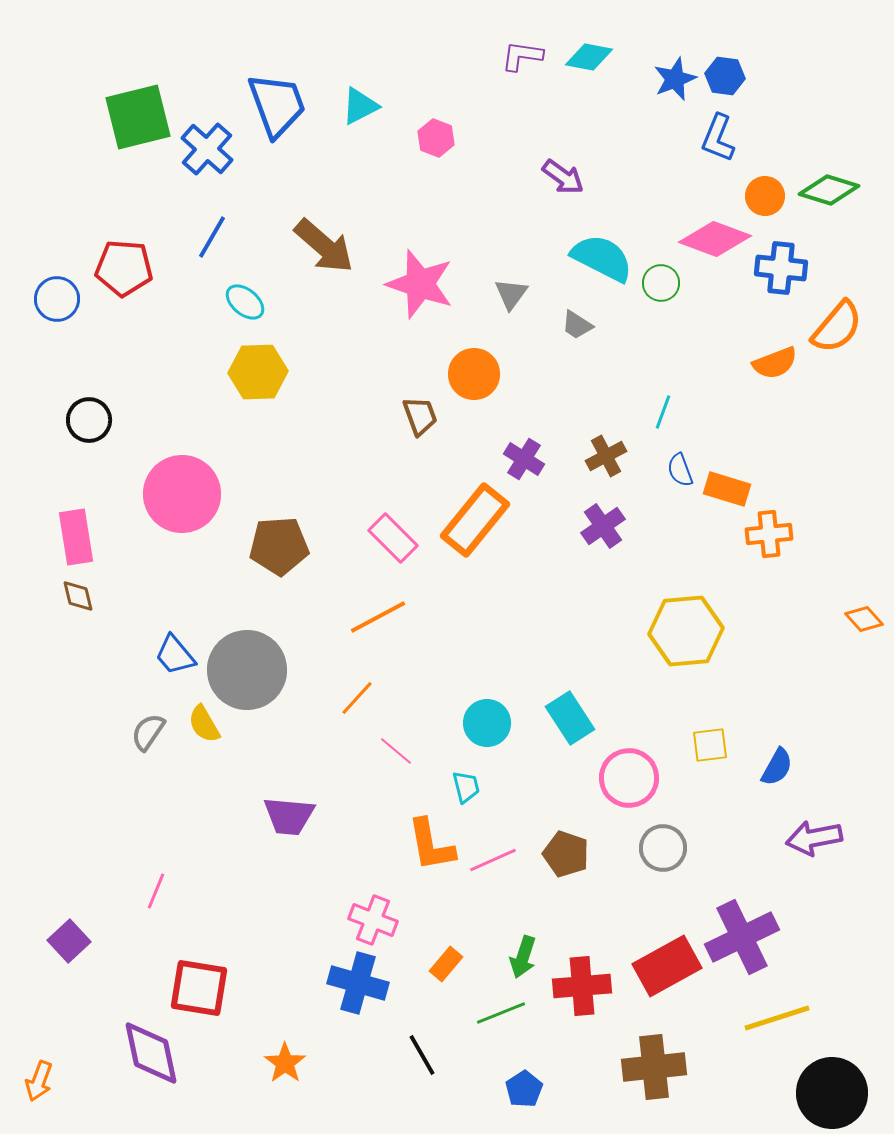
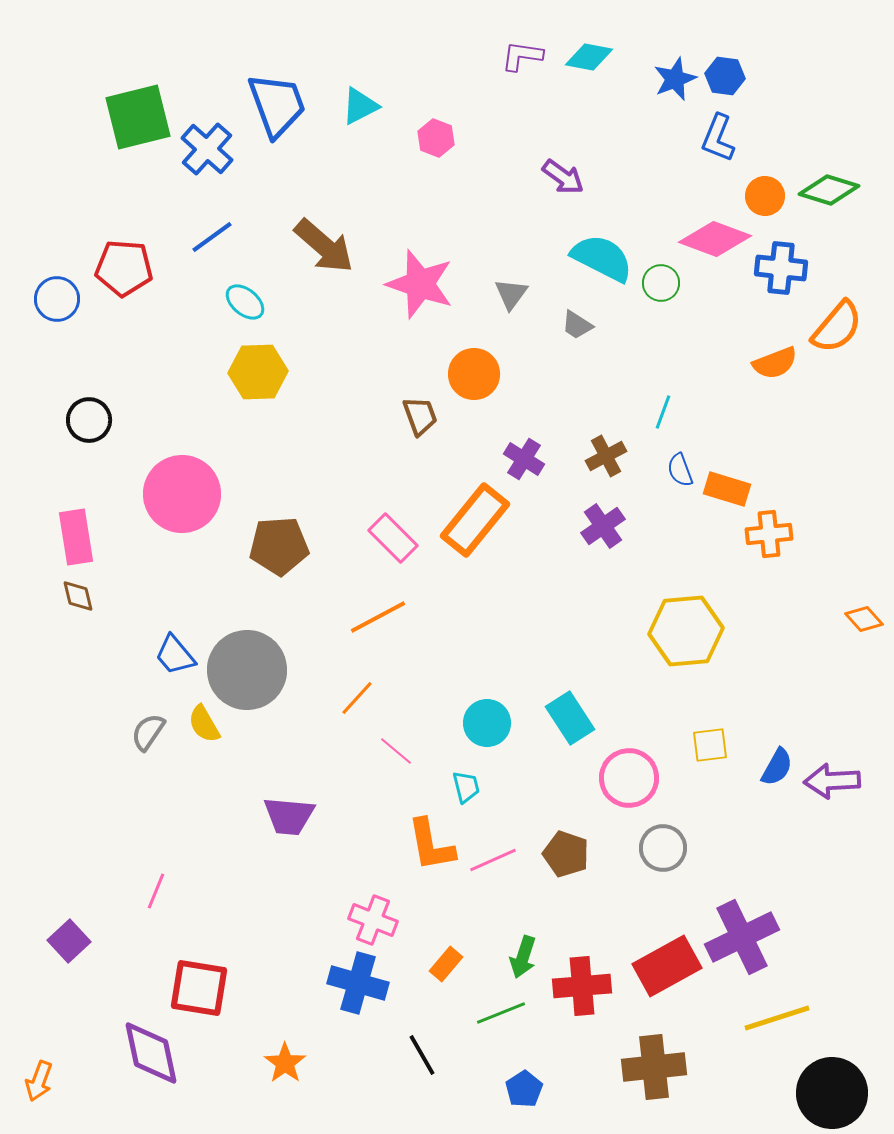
blue line at (212, 237): rotated 24 degrees clockwise
purple arrow at (814, 838): moved 18 px right, 57 px up; rotated 8 degrees clockwise
